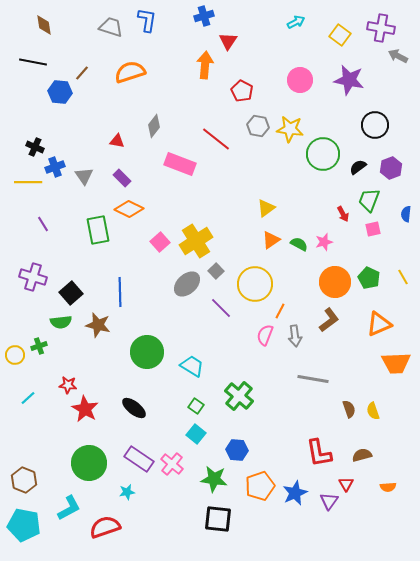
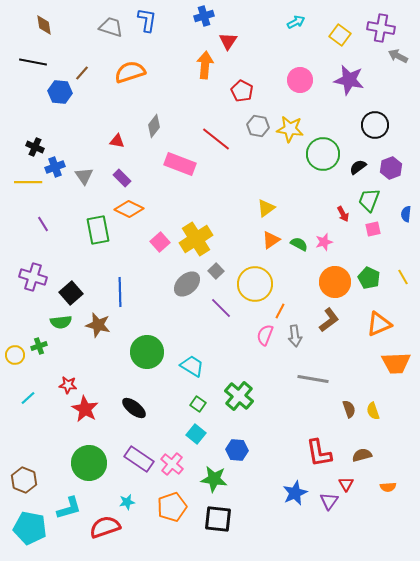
yellow cross at (196, 241): moved 2 px up
green square at (196, 406): moved 2 px right, 2 px up
orange pentagon at (260, 486): moved 88 px left, 21 px down
cyan star at (127, 492): moved 10 px down
cyan L-shape at (69, 508): rotated 12 degrees clockwise
cyan pentagon at (24, 525): moved 6 px right, 3 px down
